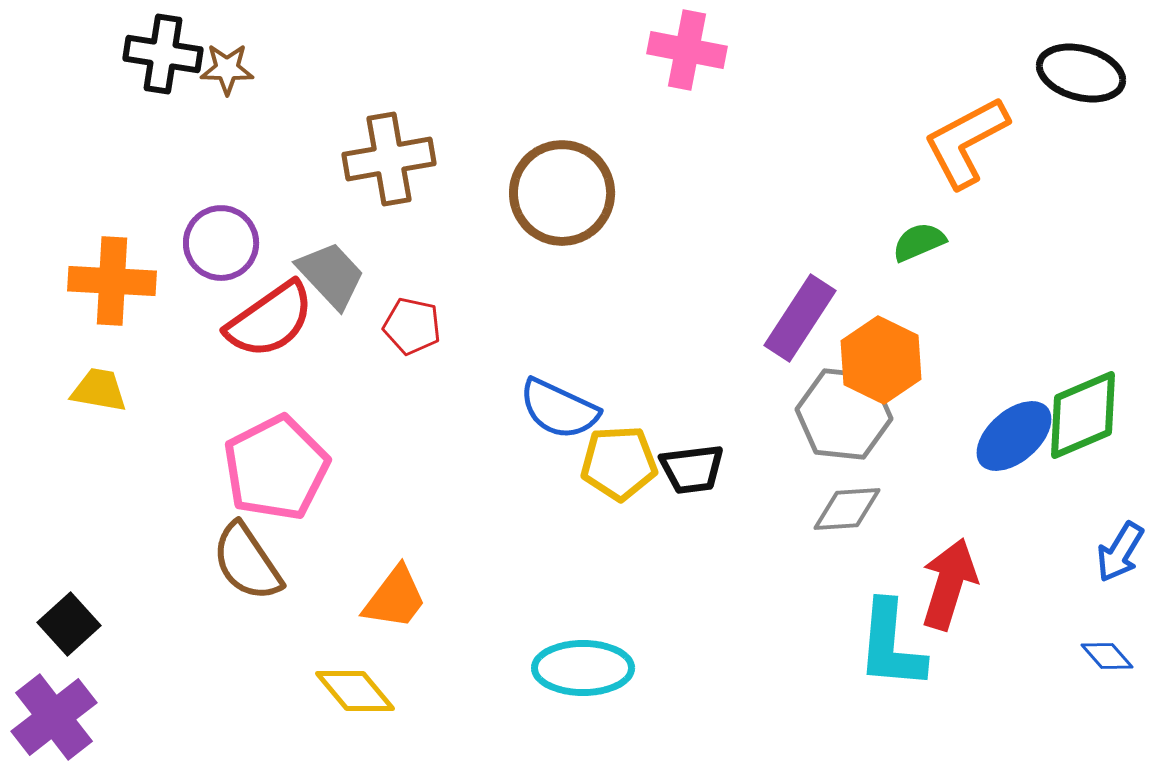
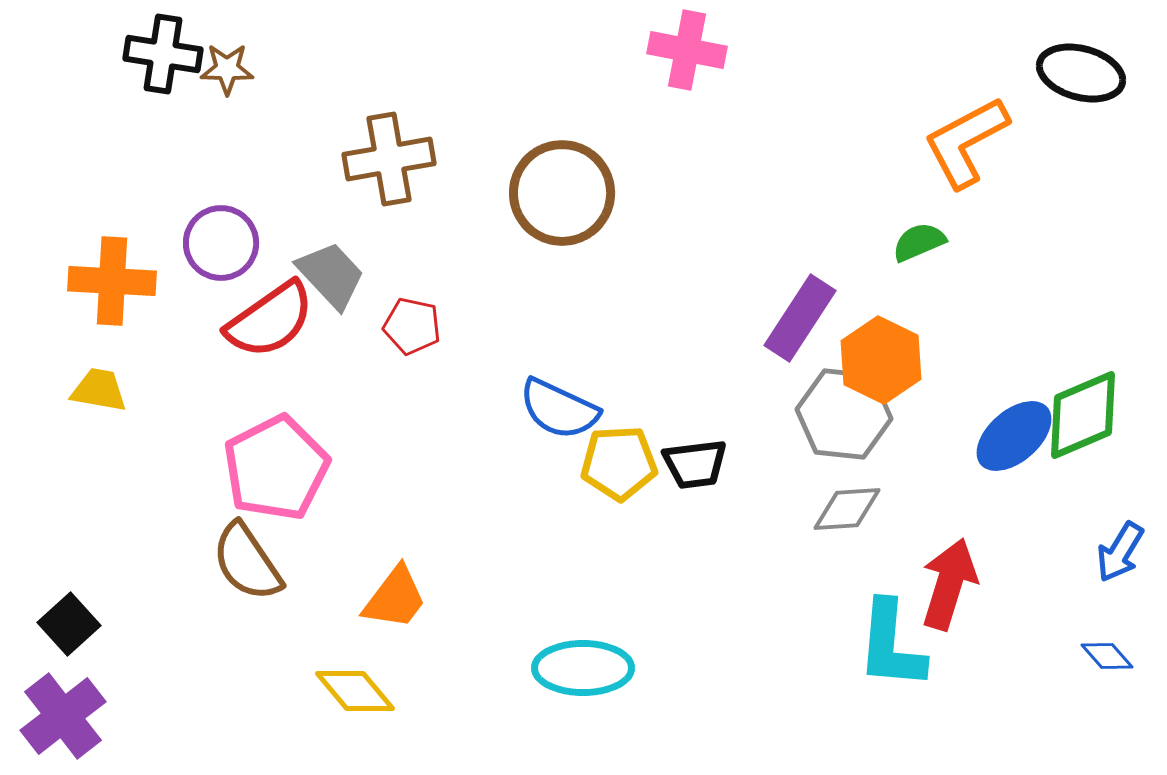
black trapezoid: moved 3 px right, 5 px up
purple cross: moved 9 px right, 1 px up
